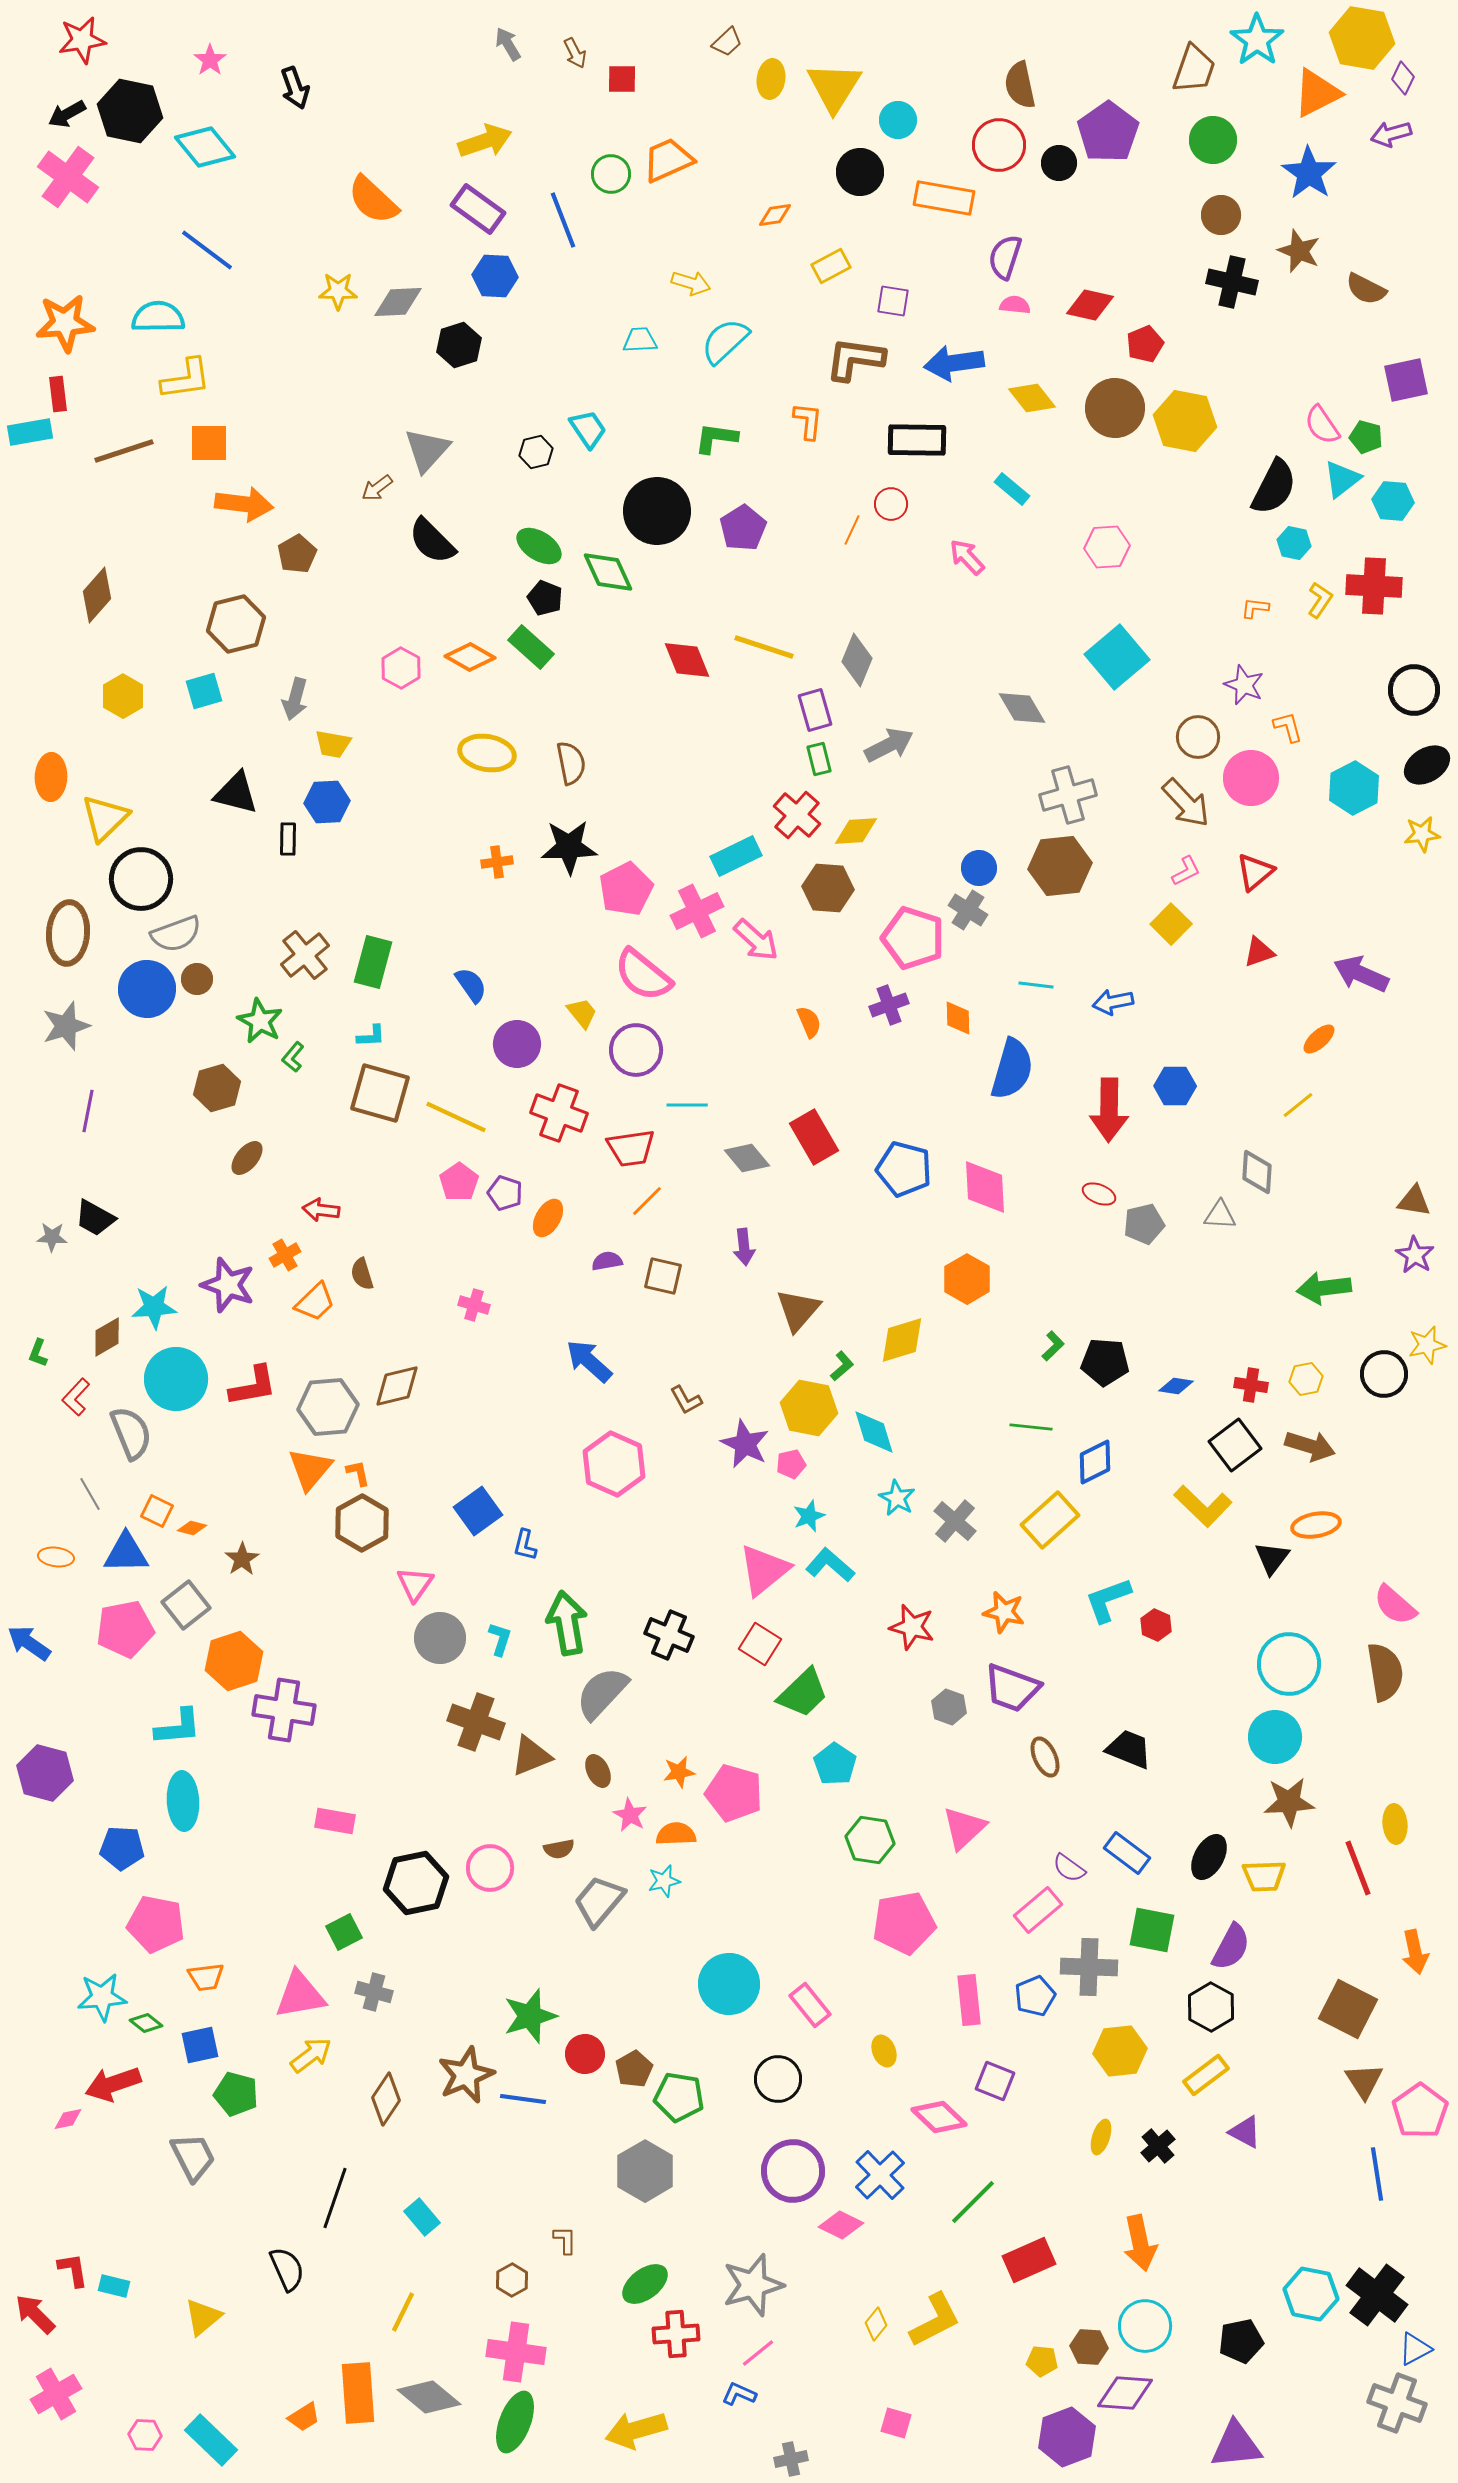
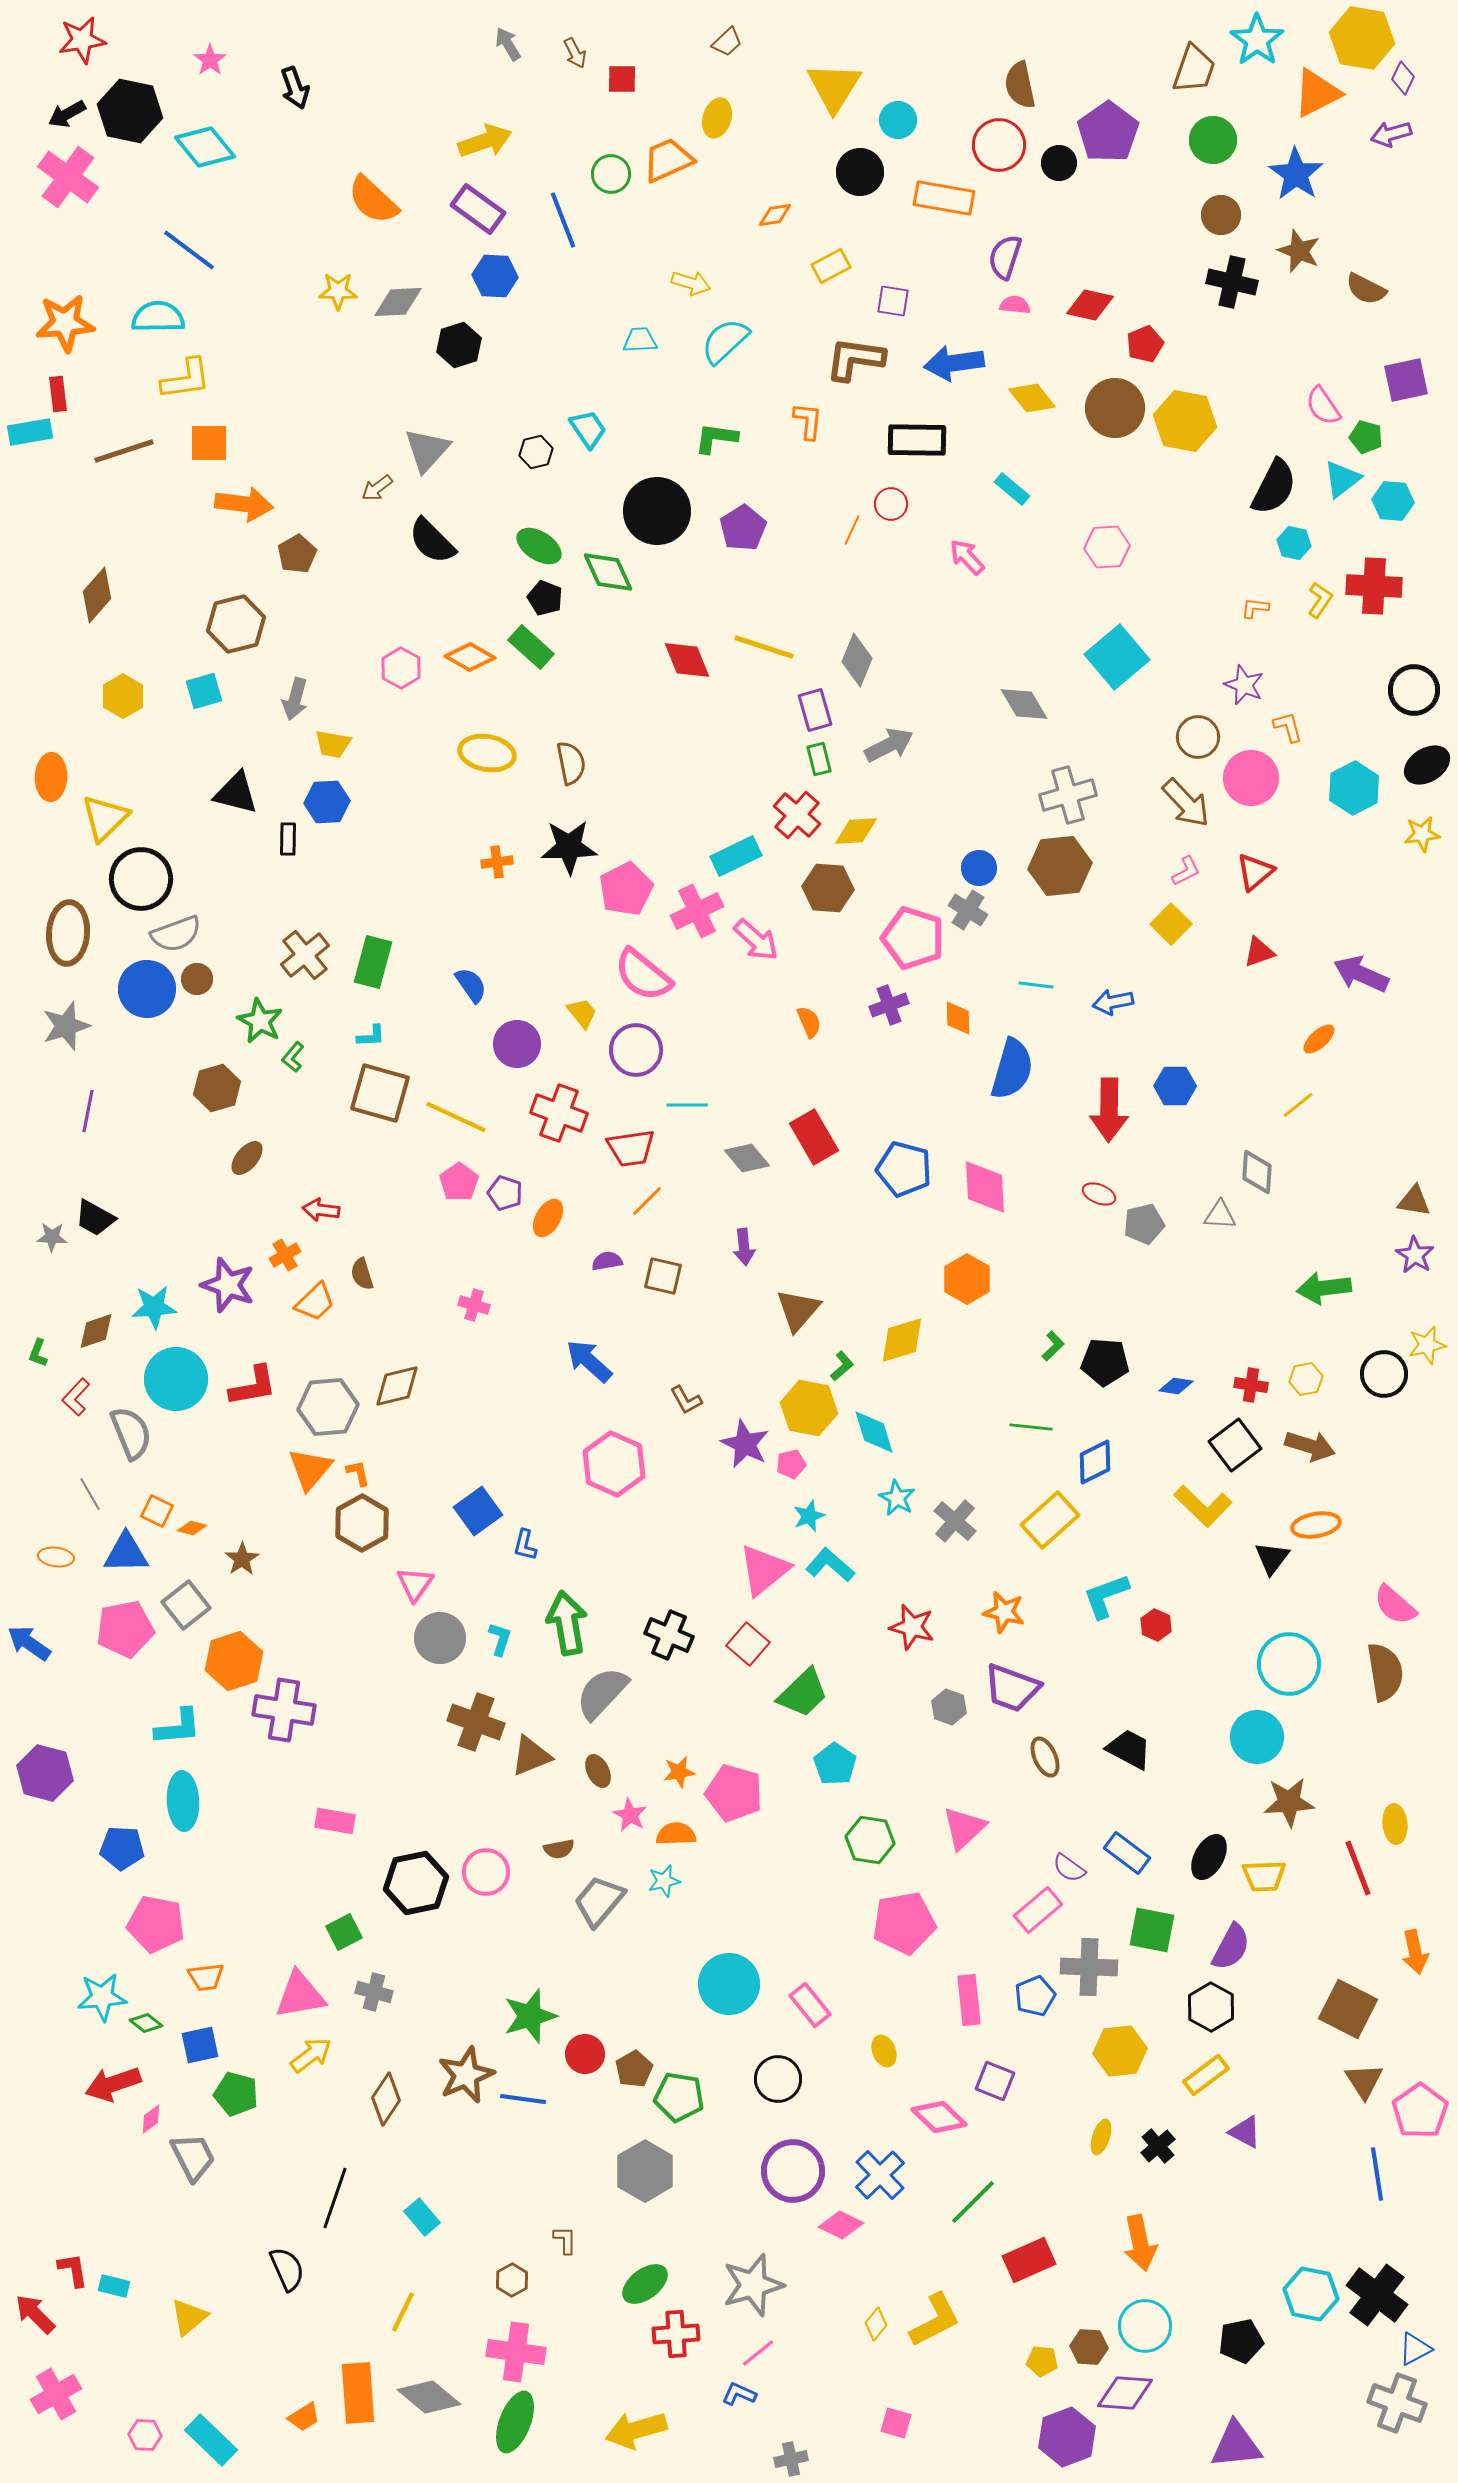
yellow ellipse at (771, 79): moved 54 px left, 39 px down; rotated 9 degrees clockwise
blue star at (1309, 173): moved 13 px left, 1 px down
blue line at (207, 250): moved 18 px left
pink semicircle at (1322, 425): moved 1 px right, 19 px up
gray diamond at (1022, 708): moved 2 px right, 4 px up
brown diamond at (107, 1337): moved 11 px left, 6 px up; rotated 12 degrees clockwise
cyan L-shape at (1108, 1600): moved 2 px left, 4 px up
red square at (760, 1644): moved 12 px left; rotated 9 degrees clockwise
cyan circle at (1275, 1737): moved 18 px left
black trapezoid at (1129, 1749): rotated 6 degrees clockwise
pink circle at (490, 1868): moved 4 px left, 4 px down
pink diamond at (68, 2119): moved 83 px right; rotated 24 degrees counterclockwise
yellow triangle at (203, 2317): moved 14 px left
